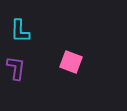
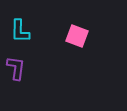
pink square: moved 6 px right, 26 px up
